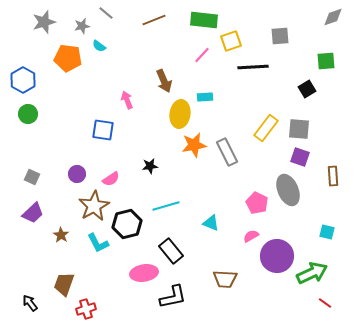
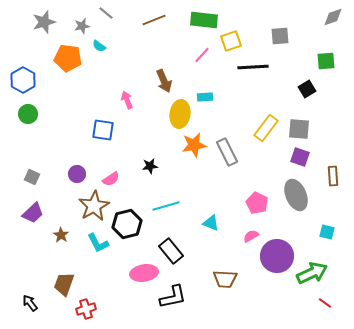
gray ellipse at (288, 190): moved 8 px right, 5 px down
